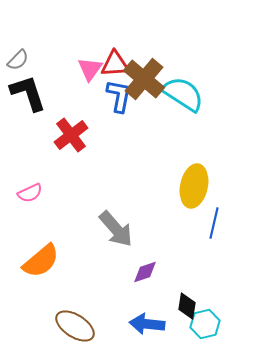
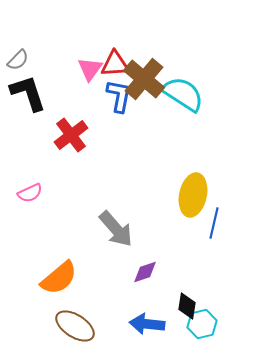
yellow ellipse: moved 1 px left, 9 px down
orange semicircle: moved 18 px right, 17 px down
cyan hexagon: moved 3 px left
